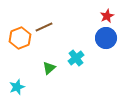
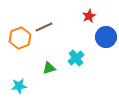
red star: moved 18 px left
blue circle: moved 1 px up
green triangle: rotated 24 degrees clockwise
cyan star: moved 2 px right, 1 px up; rotated 14 degrees clockwise
